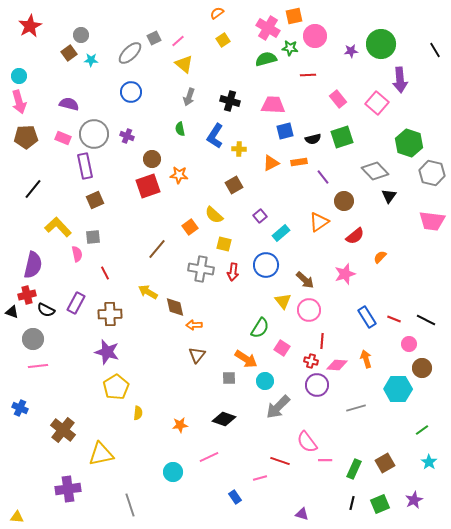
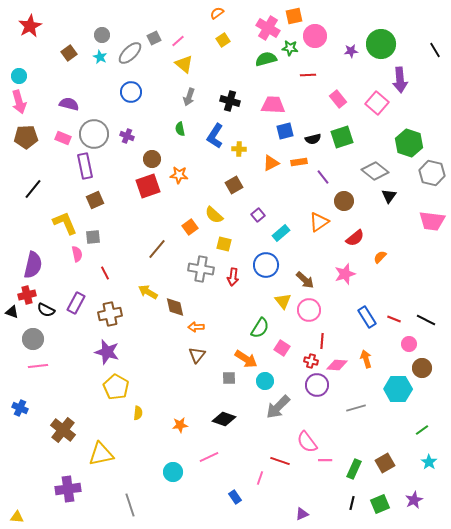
gray circle at (81, 35): moved 21 px right
cyan star at (91, 60): moved 9 px right, 3 px up; rotated 24 degrees clockwise
gray diamond at (375, 171): rotated 8 degrees counterclockwise
purple square at (260, 216): moved 2 px left, 1 px up
yellow L-shape at (58, 227): moved 7 px right, 4 px up; rotated 20 degrees clockwise
red semicircle at (355, 236): moved 2 px down
red arrow at (233, 272): moved 5 px down
brown cross at (110, 314): rotated 10 degrees counterclockwise
orange arrow at (194, 325): moved 2 px right, 2 px down
yellow pentagon at (116, 387): rotated 10 degrees counterclockwise
pink line at (260, 478): rotated 56 degrees counterclockwise
purple triangle at (302, 514): rotated 40 degrees counterclockwise
